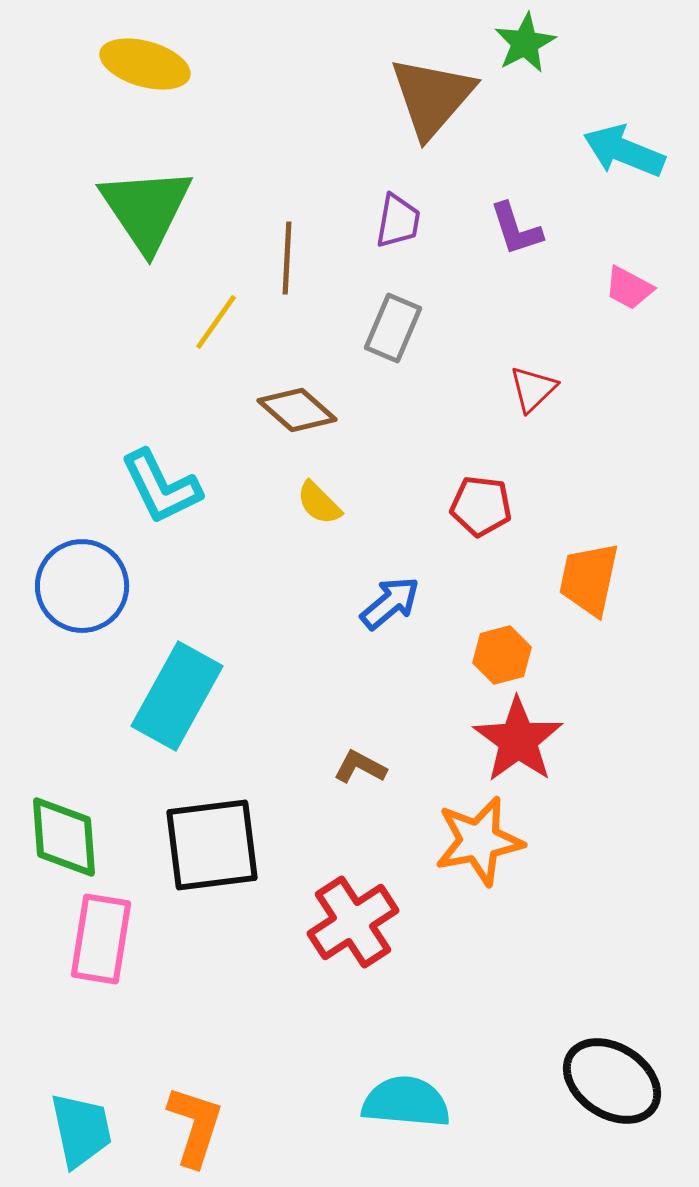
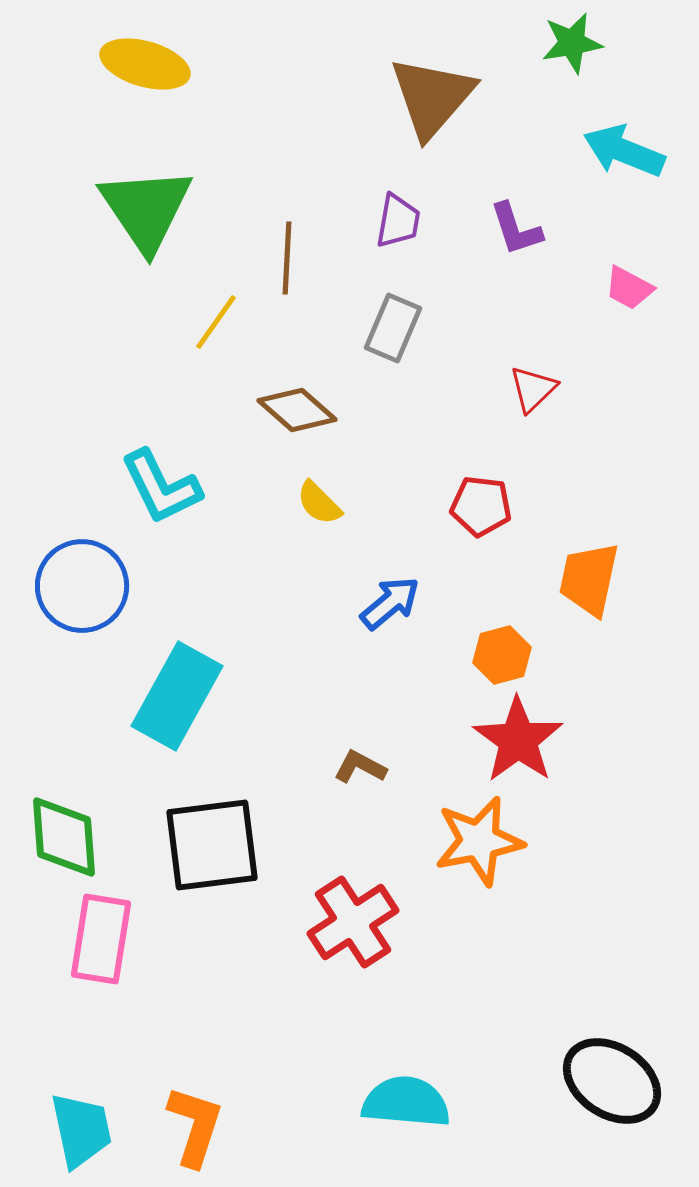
green star: moved 47 px right; rotated 18 degrees clockwise
